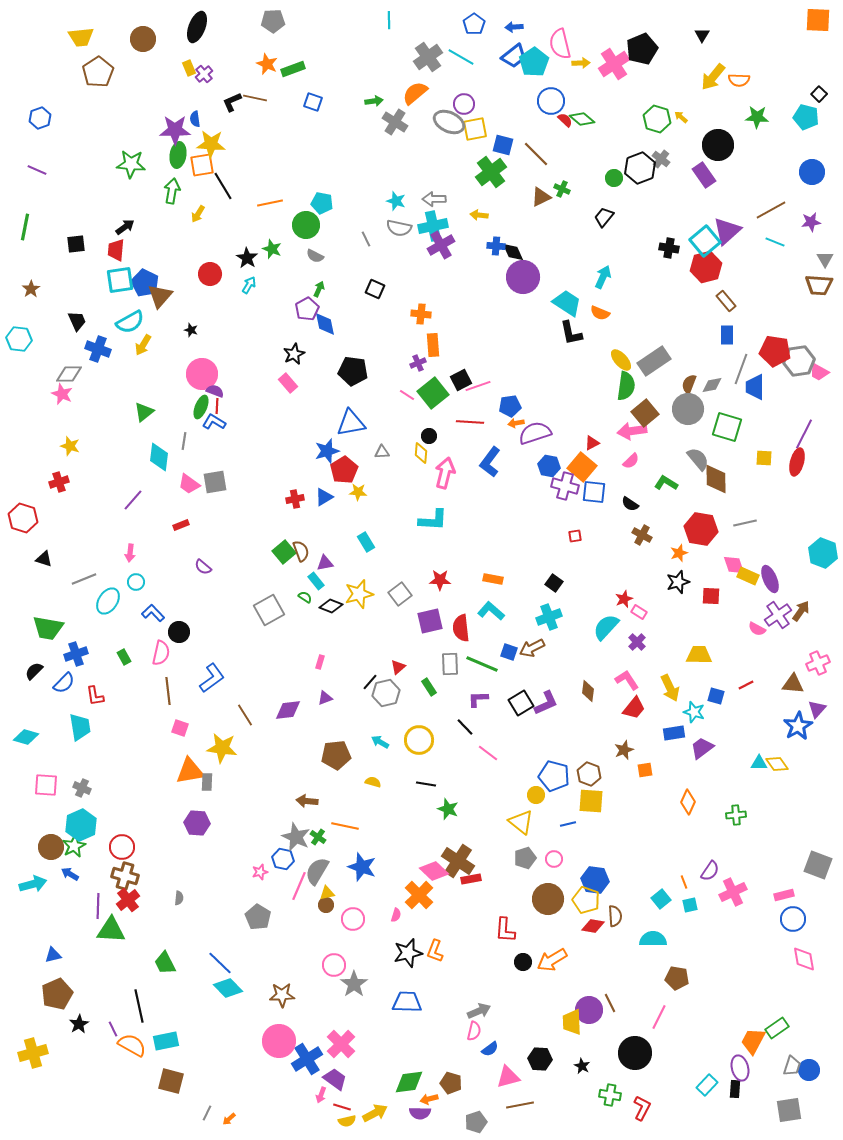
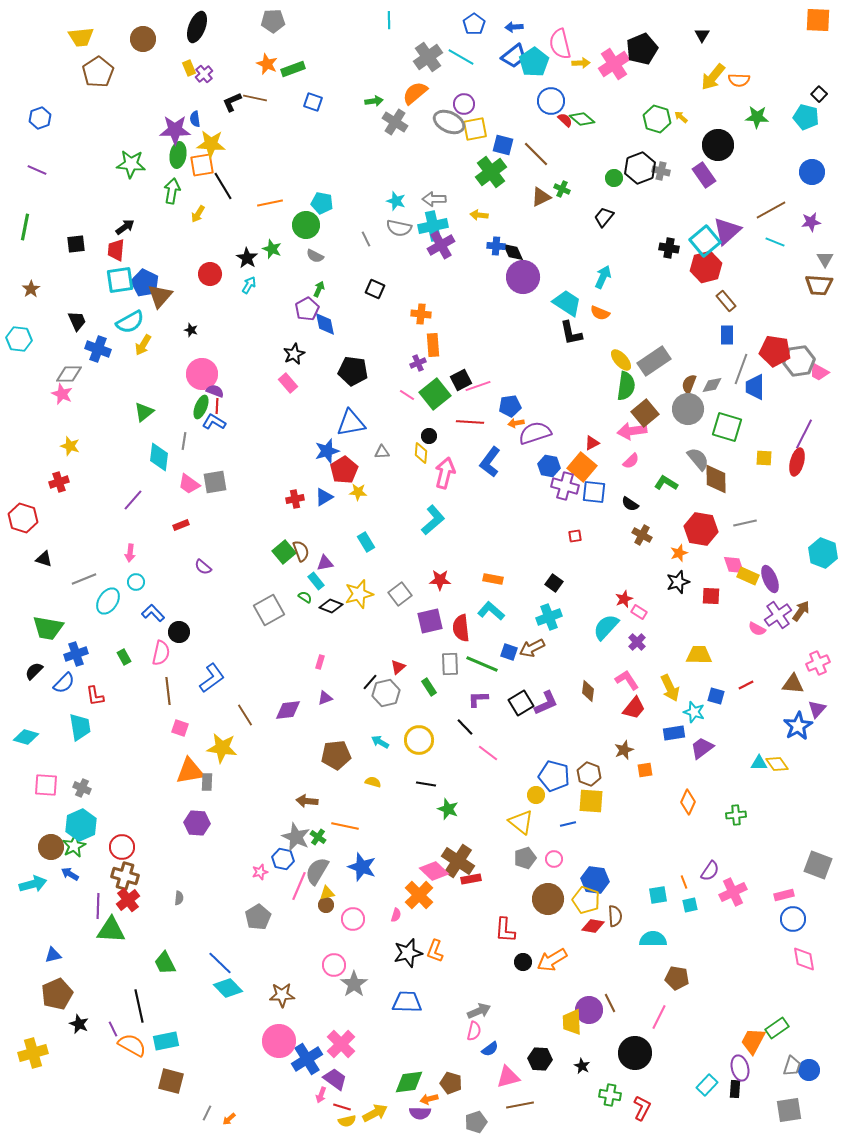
gray cross at (661, 159): moved 12 px down; rotated 24 degrees counterclockwise
green square at (433, 393): moved 2 px right, 1 px down
cyan L-shape at (433, 520): rotated 44 degrees counterclockwise
cyan square at (661, 899): moved 3 px left, 4 px up; rotated 30 degrees clockwise
gray pentagon at (258, 917): rotated 10 degrees clockwise
black star at (79, 1024): rotated 18 degrees counterclockwise
